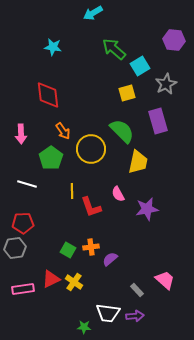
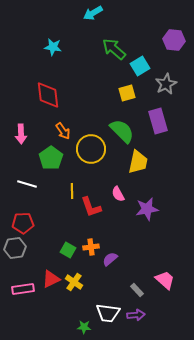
purple arrow: moved 1 px right, 1 px up
